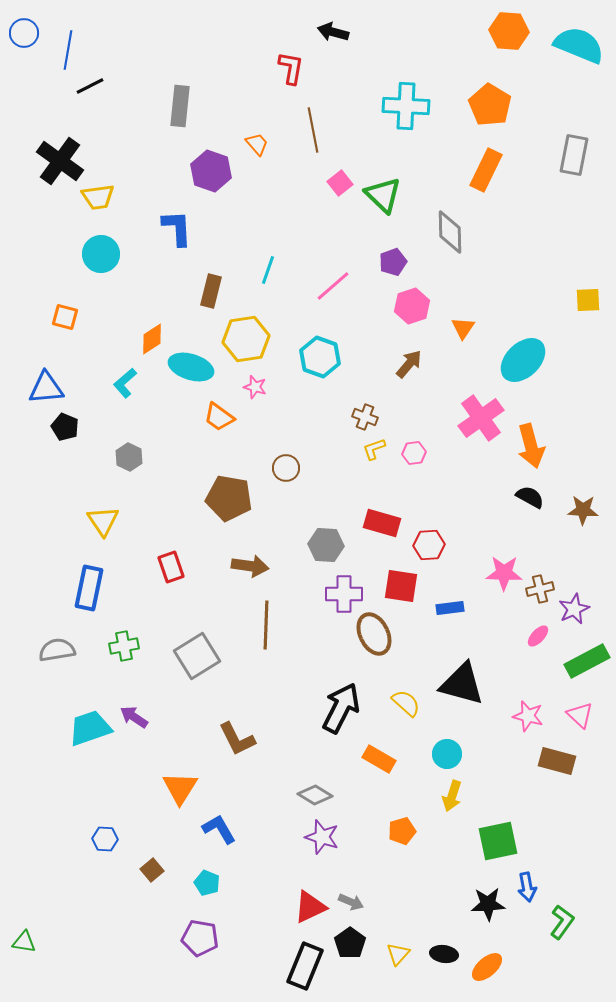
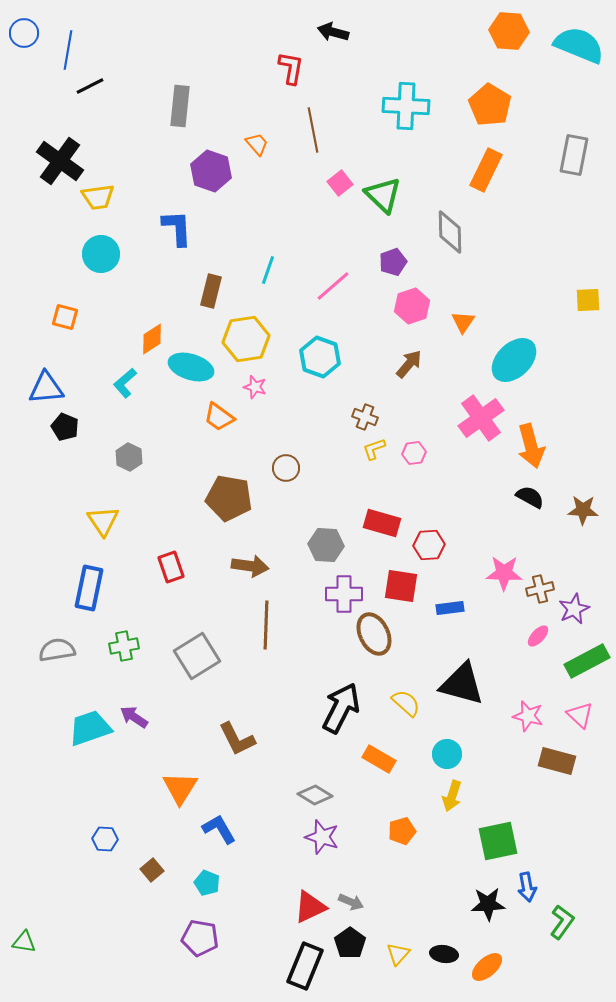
orange triangle at (463, 328): moved 6 px up
cyan ellipse at (523, 360): moved 9 px left
